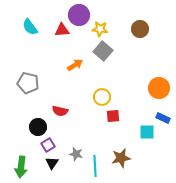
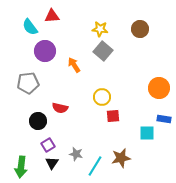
purple circle: moved 34 px left, 36 px down
red triangle: moved 10 px left, 14 px up
orange arrow: moved 1 px left; rotated 91 degrees counterclockwise
gray pentagon: rotated 20 degrees counterclockwise
red semicircle: moved 3 px up
blue rectangle: moved 1 px right, 1 px down; rotated 16 degrees counterclockwise
black circle: moved 6 px up
cyan square: moved 1 px down
cyan line: rotated 35 degrees clockwise
